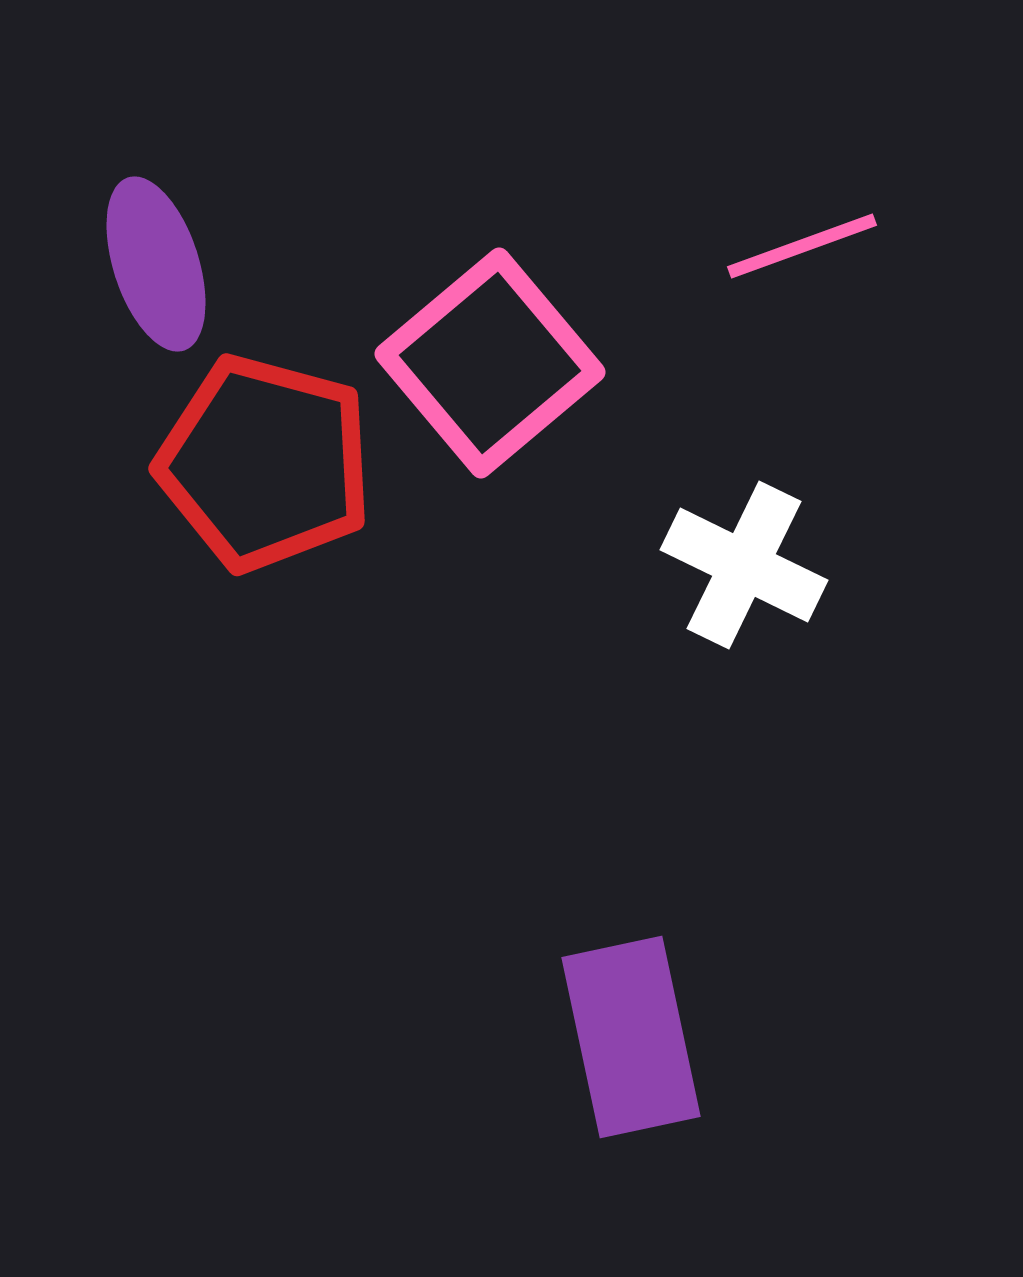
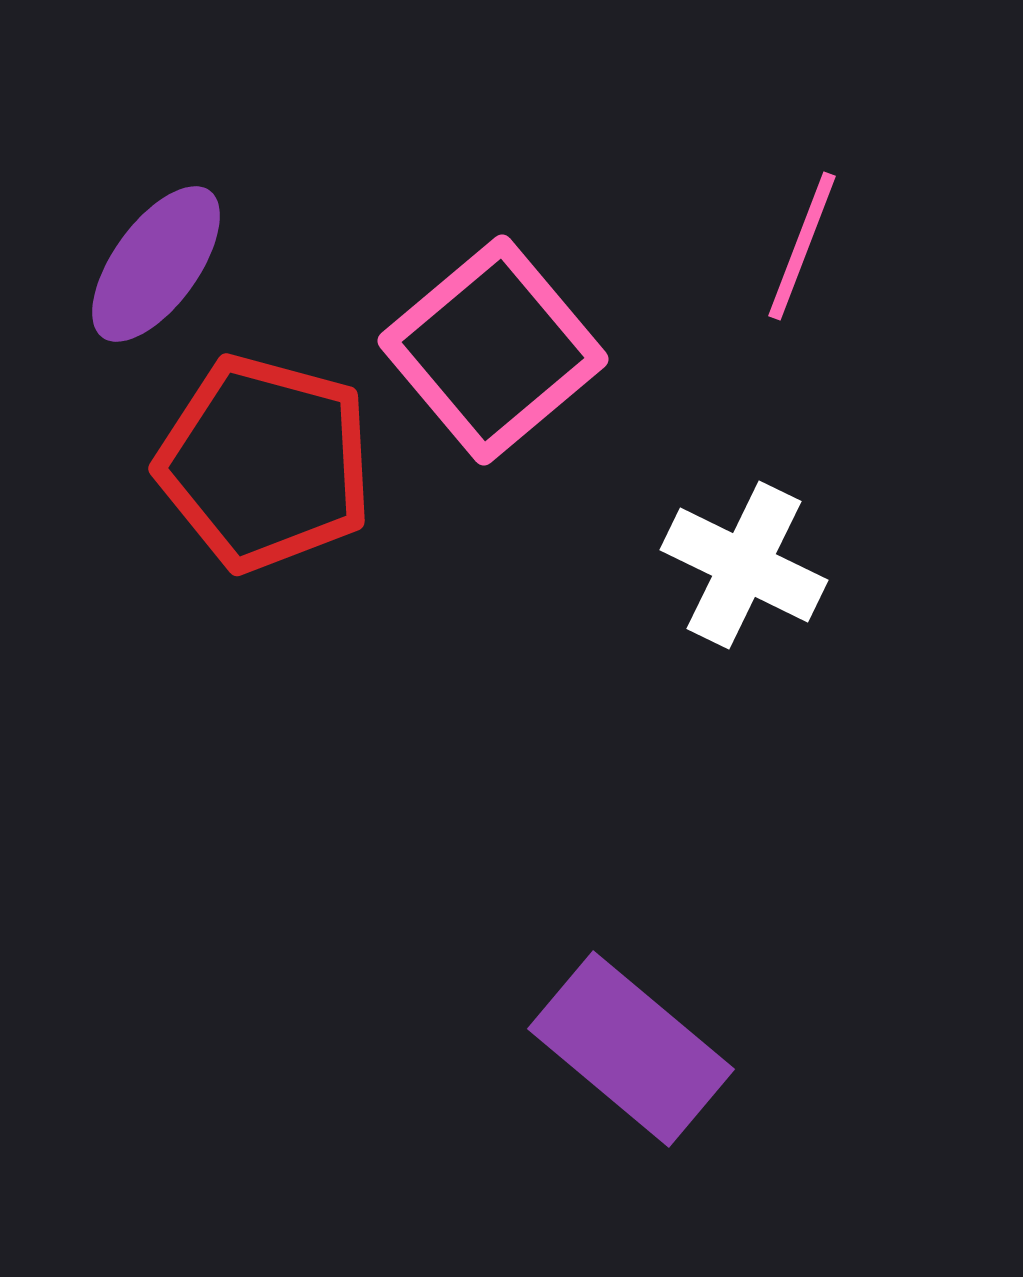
pink line: rotated 49 degrees counterclockwise
purple ellipse: rotated 54 degrees clockwise
pink square: moved 3 px right, 13 px up
purple rectangle: moved 12 px down; rotated 38 degrees counterclockwise
